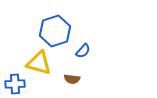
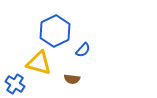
blue hexagon: rotated 8 degrees counterclockwise
blue semicircle: moved 1 px up
blue cross: rotated 36 degrees clockwise
